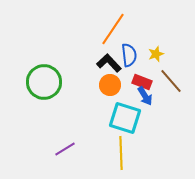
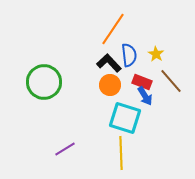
yellow star: rotated 21 degrees counterclockwise
